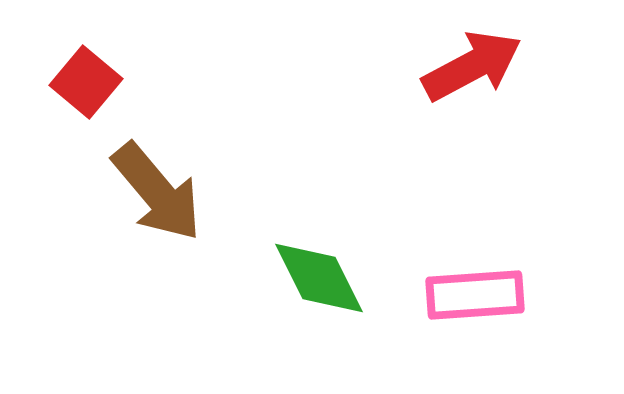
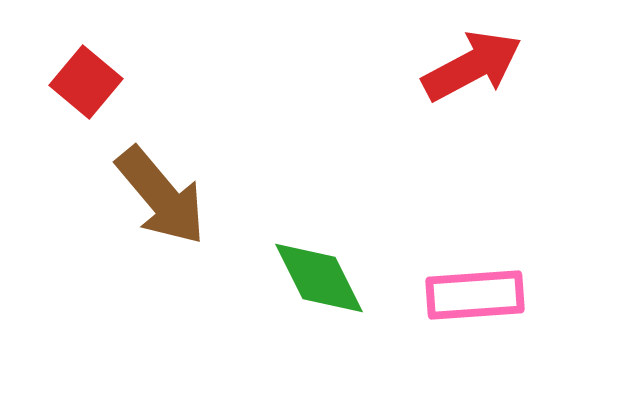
brown arrow: moved 4 px right, 4 px down
